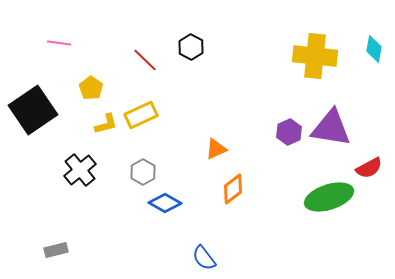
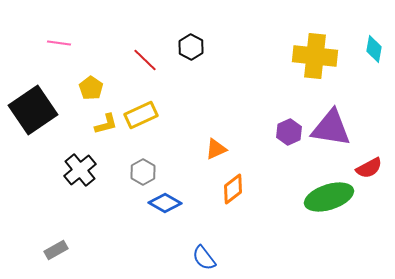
gray rectangle: rotated 15 degrees counterclockwise
